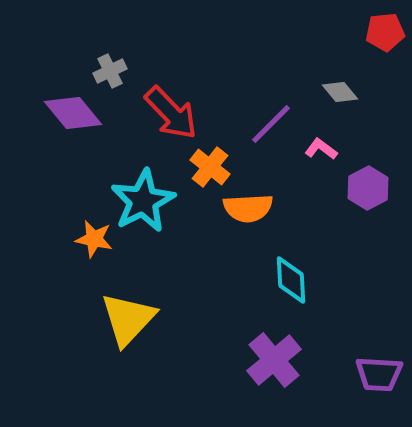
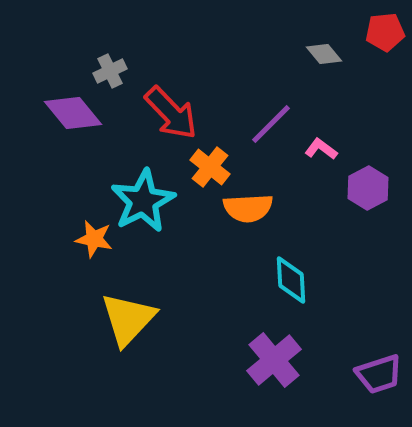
gray diamond: moved 16 px left, 38 px up
purple trapezoid: rotated 21 degrees counterclockwise
